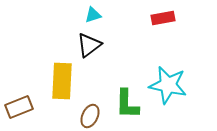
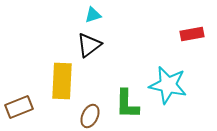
red rectangle: moved 29 px right, 16 px down
